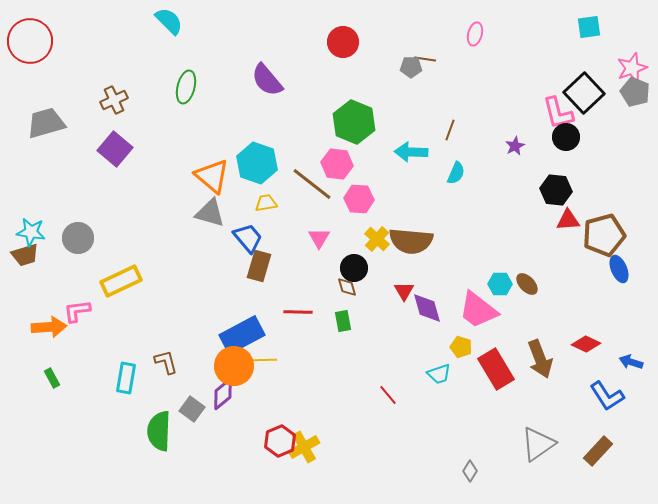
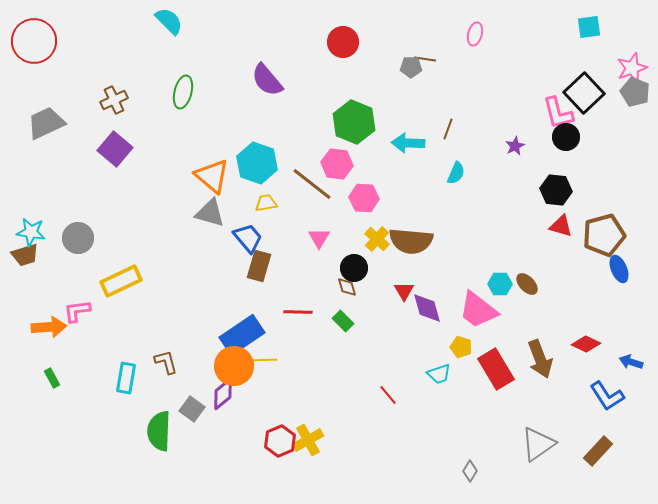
red circle at (30, 41): moved 4 px right
green ellipse at (186, 87): moved 3 px left, 5 px down
gray trapezoid at (46, 123): rotated 9 degrees counterclockwise
brown line at (450, 130): moved 2 px left, 1 px up
cyan arrow at (411, 152): moved 3 px left, 9 px up
pink hexagon at (359, 199): moved 5 px right, 1 px up
red triangle at (568, 220): moved 7 px left, 6 px down; rotated 20 degrees clockwise
green rectangle at (343, 321): rotated 35 degrees counterclockwise
blue rectangle at (242, 335): rotated 6 degrees counterclockwise
yellow cross at (304, 447): moved 4 px right, 7 px up
